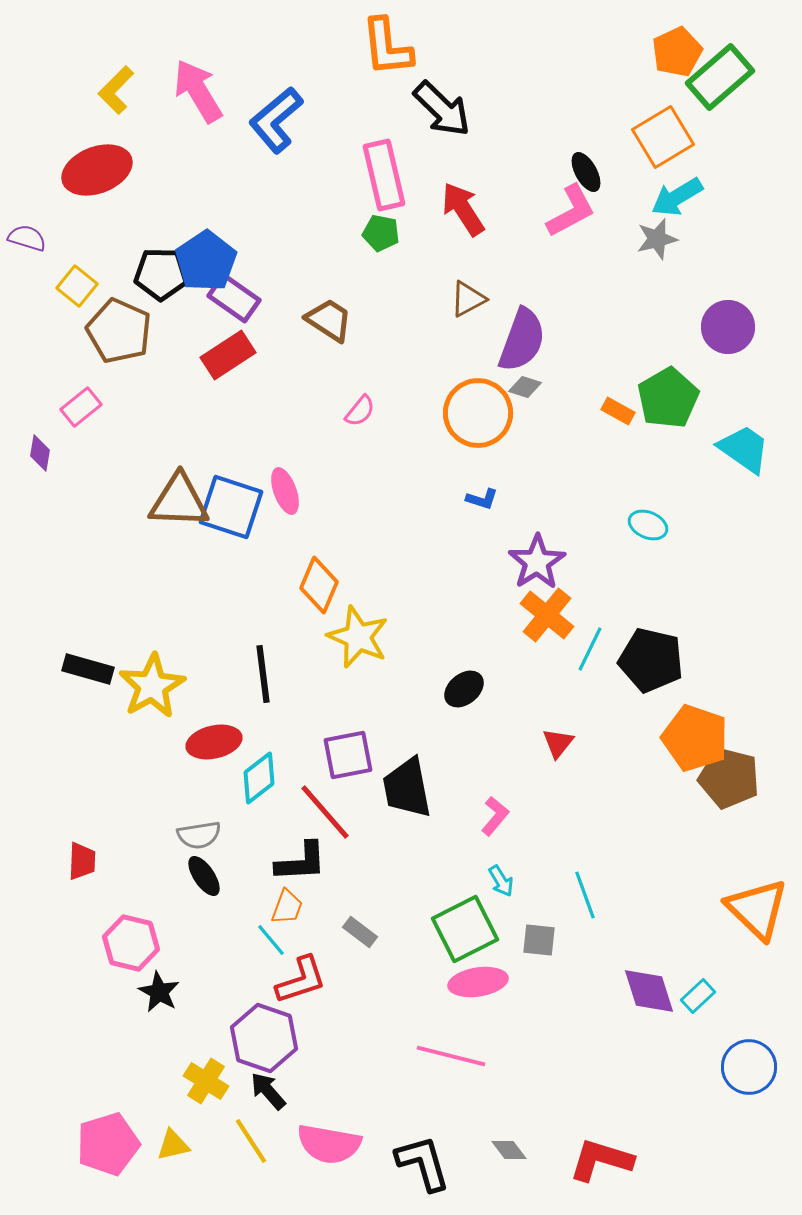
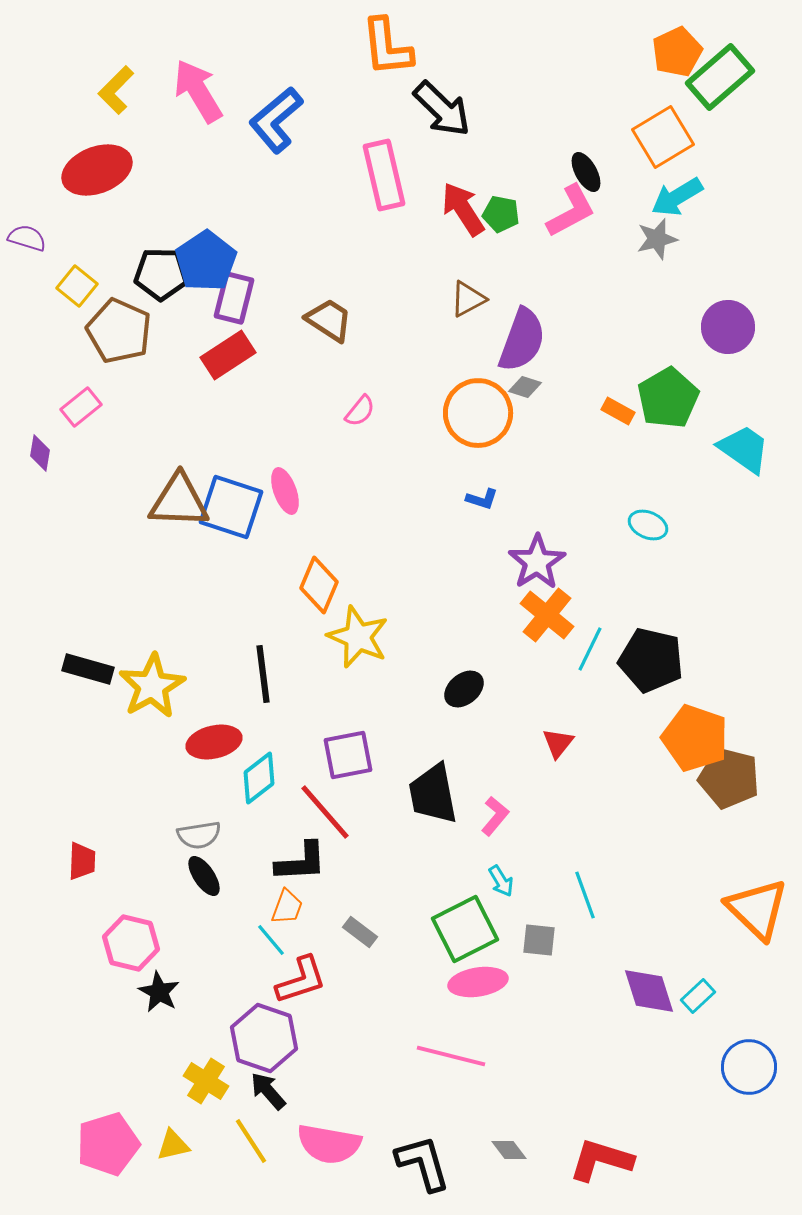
green pentagon at (381, 233): moved 120 px right, 19 px up
purple rectangle at (234, 298): rotated 69 degrees clockwise
black trapezoid at (407, 788): moved 26 px right, 6 px down
